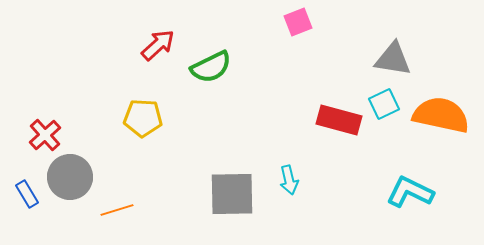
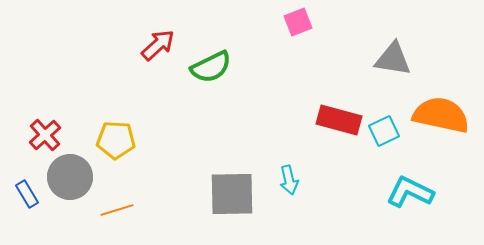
cyan square: moved 27 px down
yellow pentagon: moved 27 px left, 22 px down
